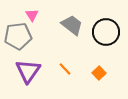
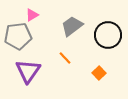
pink triangle: rotated 32 degrees clockwise
gray trapezoid: moved 1 px down; rotated 75 degrees counterclockwise
black circle: moved 2 px right, 3 px down
orange line: moved 11 px up
